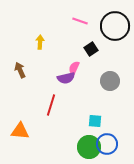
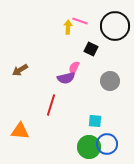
yellow arrow: moved 28 px right, 15 px up
black square: rotated 32 degrees counterclockwise
brown arrow: rotated 98 degrees counterclockwise
